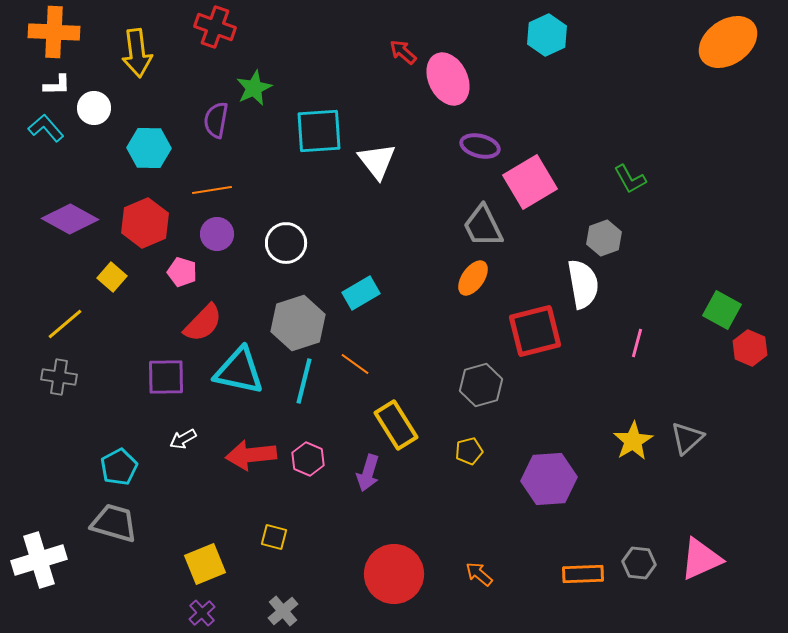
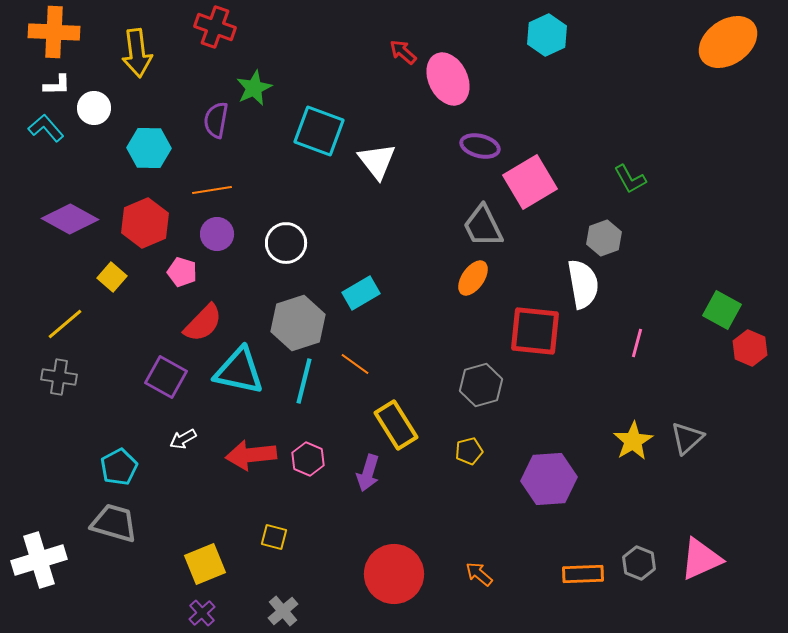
cyan square at (319, 131): rotated 24 degrees clockwise
red square at (535, 331): rotated 20 degrees clockwise
purple square at (166, 377): rotated 30 degrees clockwise
gray hexagon at (639, 563): rotated 16 degrees clockwise
